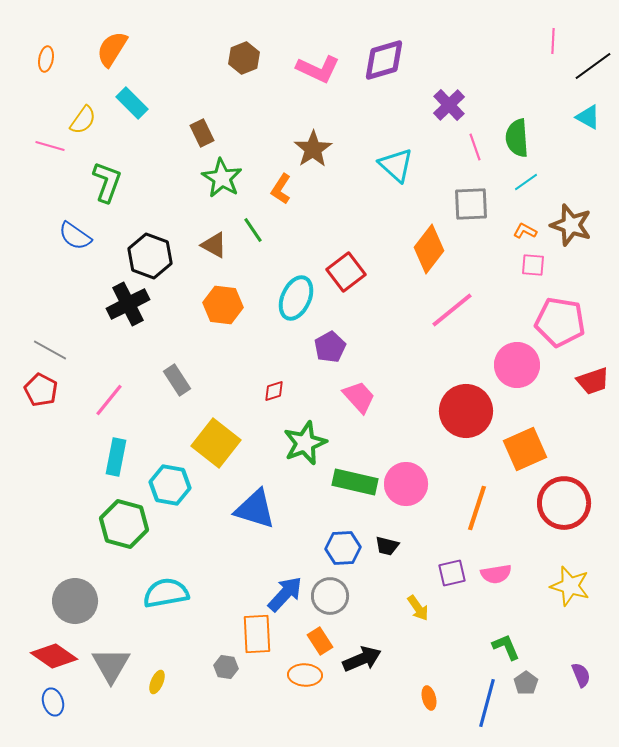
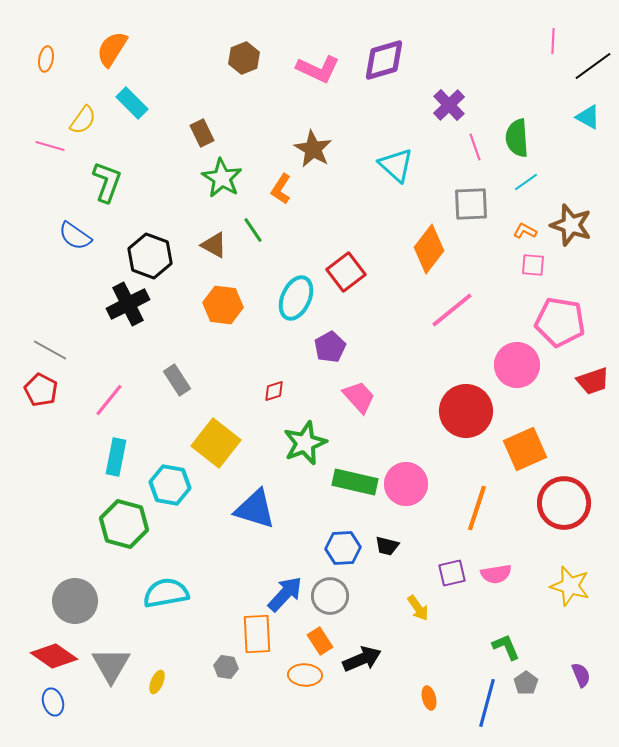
brown star at (313, 149): rotated 9 degrees counterclockwise
